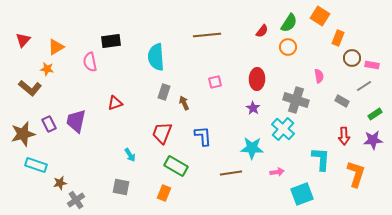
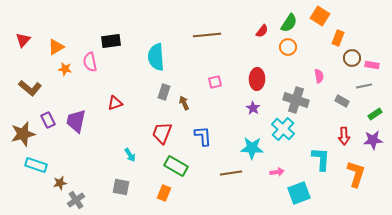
orange star at (47, 69): moved 18 px right
gray line at (364, 86): rotated 21 degrees clockwise
purple rectangle at (49, 124): moved 1 px left, 4 px up
cyan square at (302, 194): moved 3 px left, 1 px up
